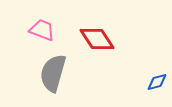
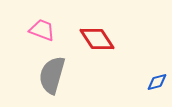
gray semicircle: moved 1 px left, 2 px down
